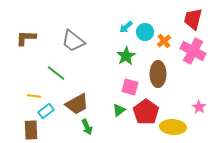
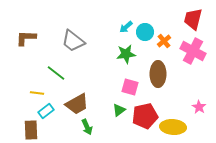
green star: moved 2 px up; rotated 24 degrees clockwise
yellow line: moved 3 px right, 3 px up
red pentagon: moved 1 px left, 4 px down; rotated 25 degrees clockwise
